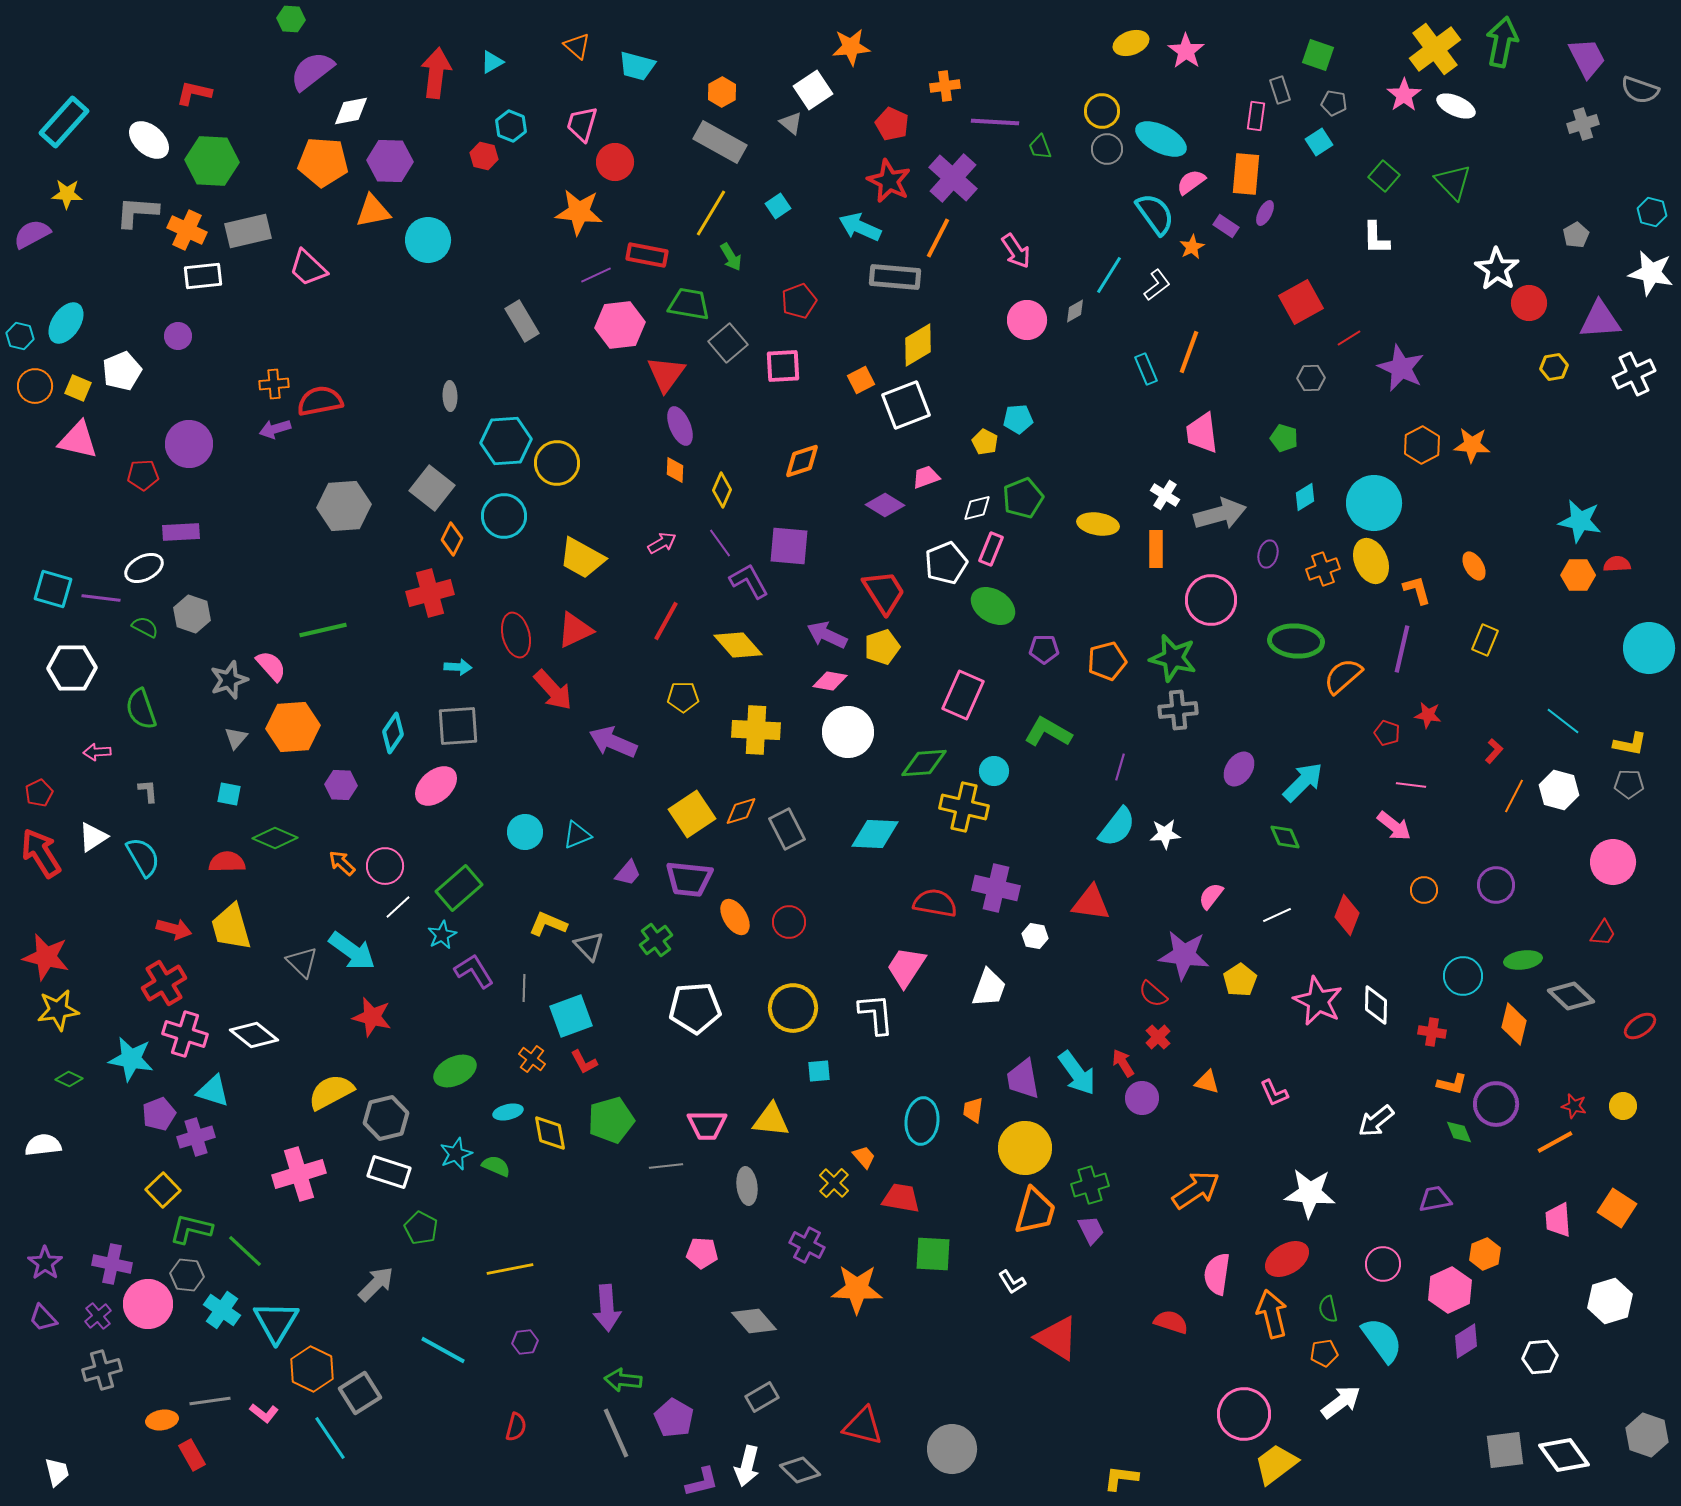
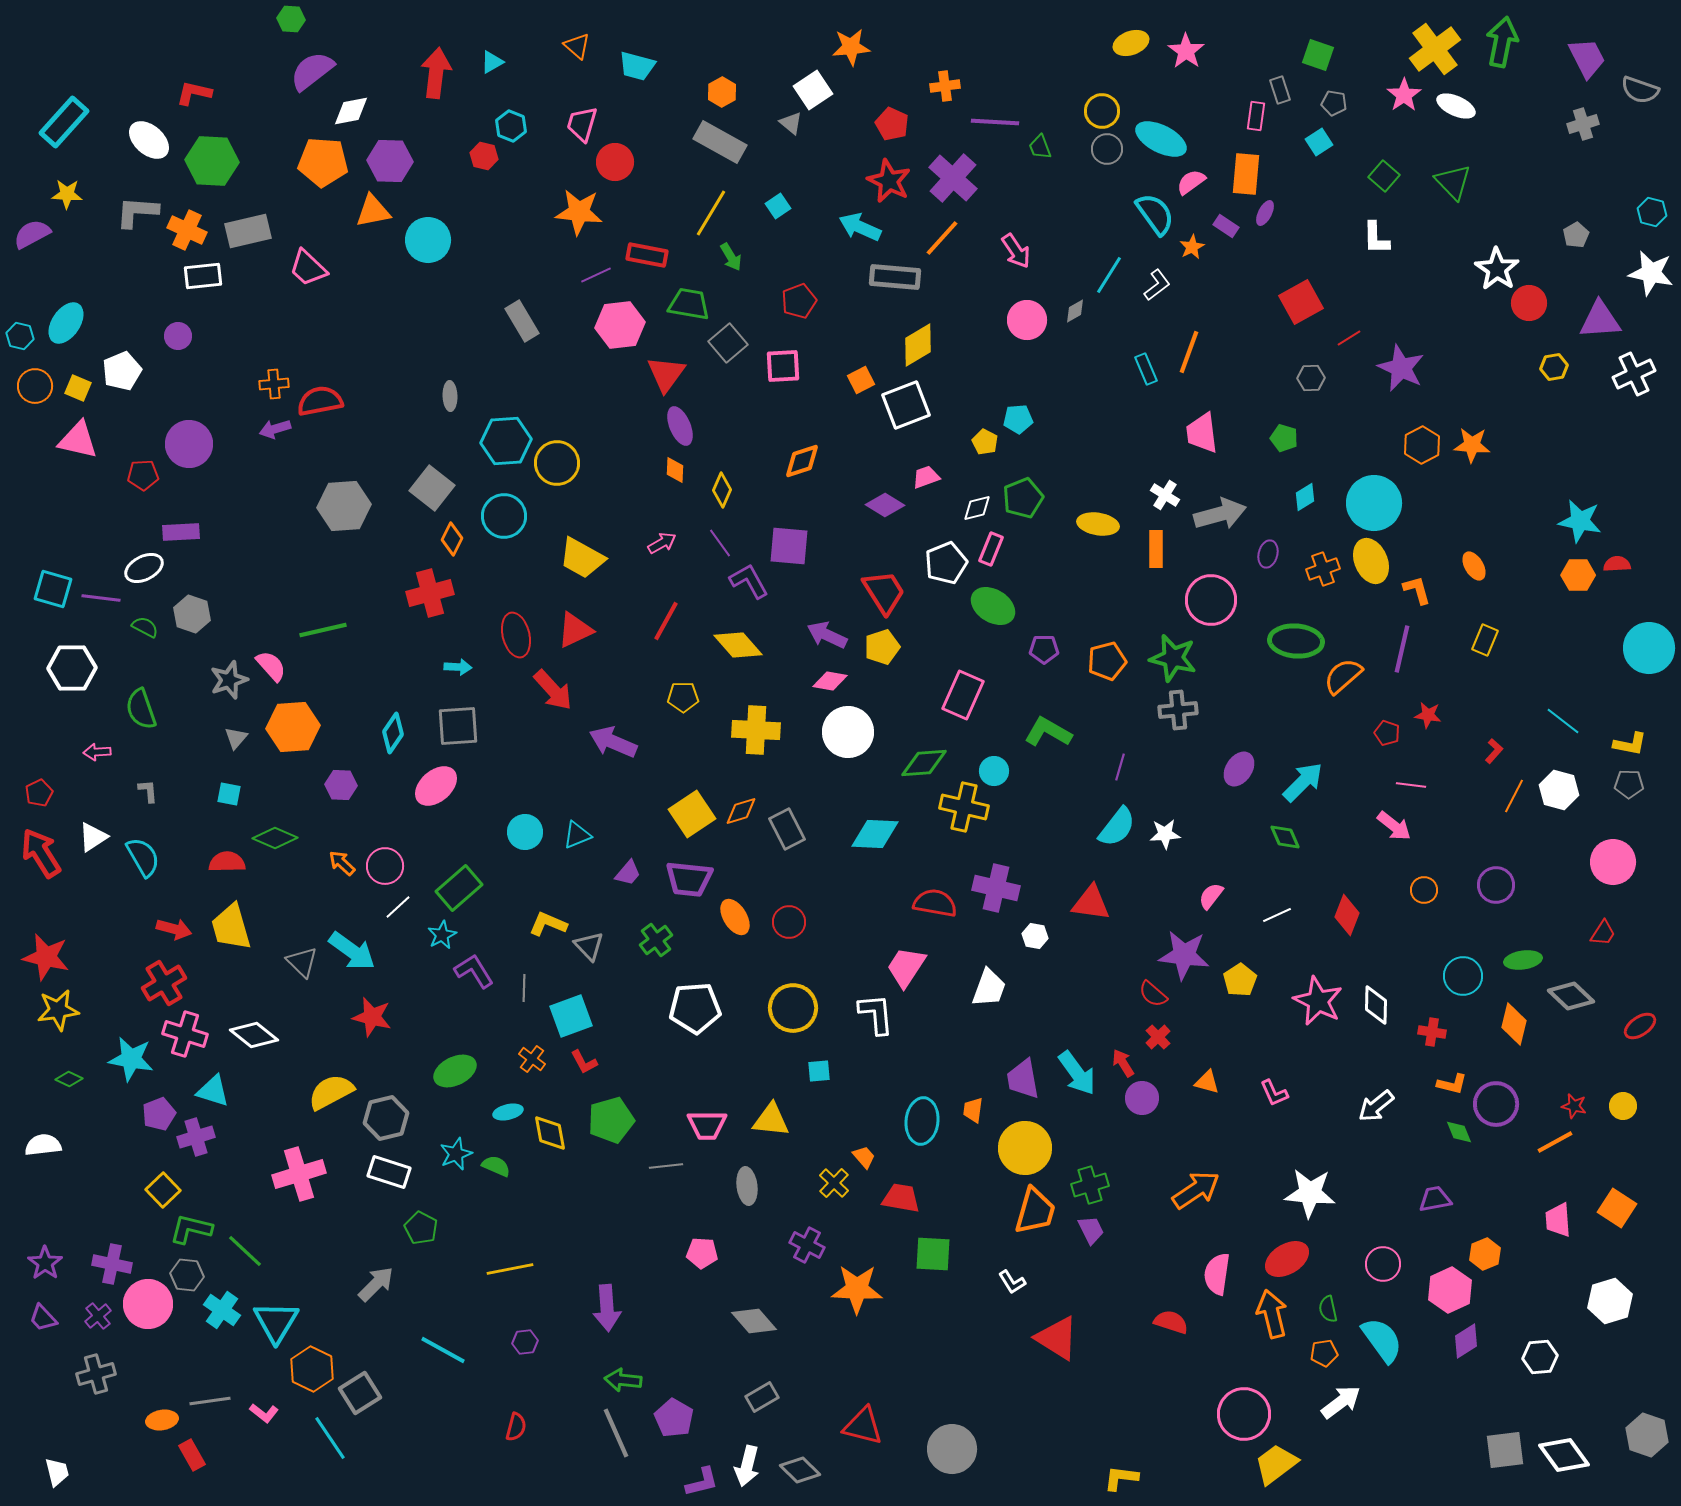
orange line at (938, 238): moved 4 px right; rotated 15 degrees clockwise
white arrow at (1376, 1121): moved 15 px up
gray cross at (102, 1370): moved 6 px left, 4 px down
